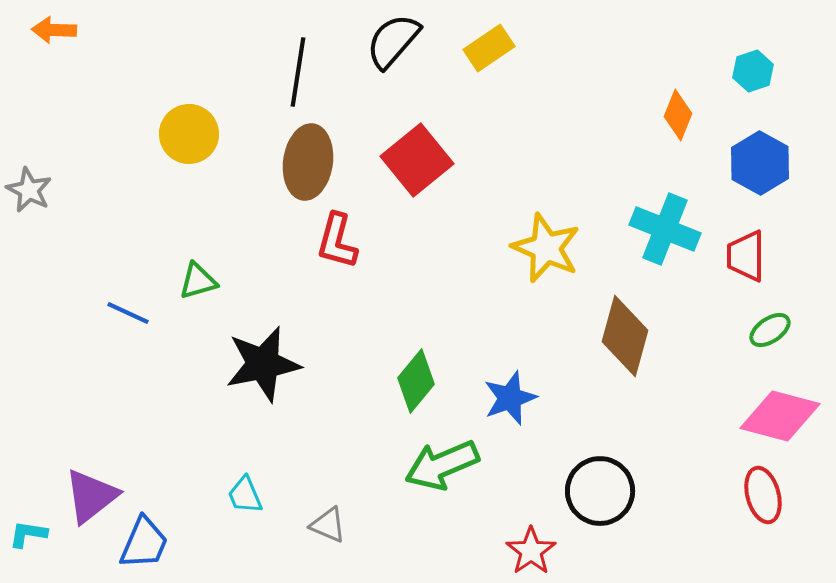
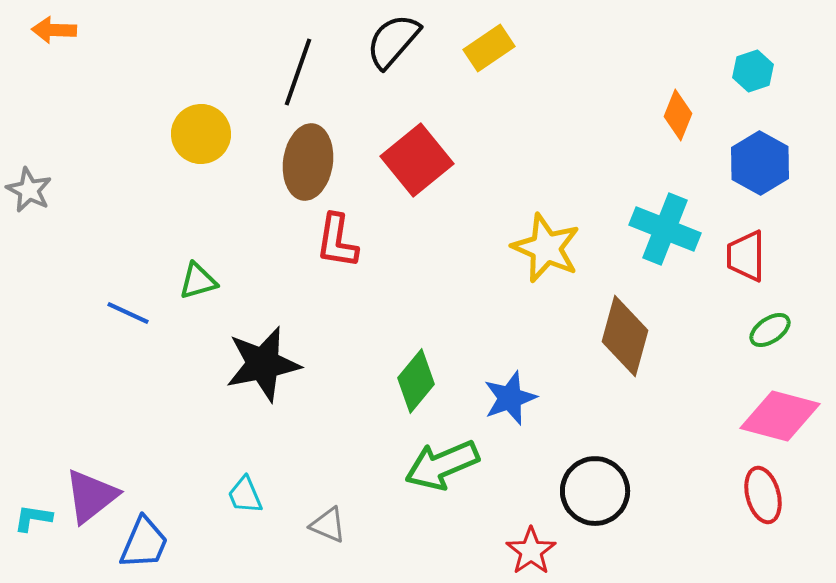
black line: rotated 10 degrees clockwise
yellow circle: moved 12 px right
red L-shape: rotated 6 degrees counterclockwise
black circle: moved 5 px left
cyan L-shape: moved 5 px right, 16 px up
